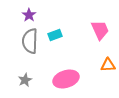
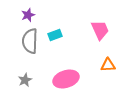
purple star: moved 1 px left; rotated 16 degrees clockwise
